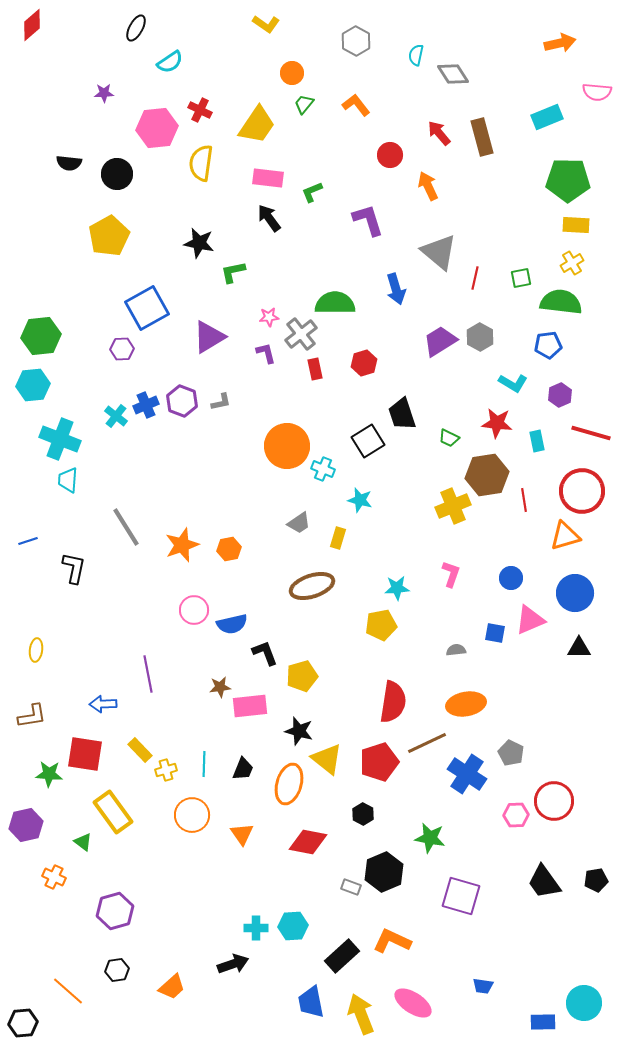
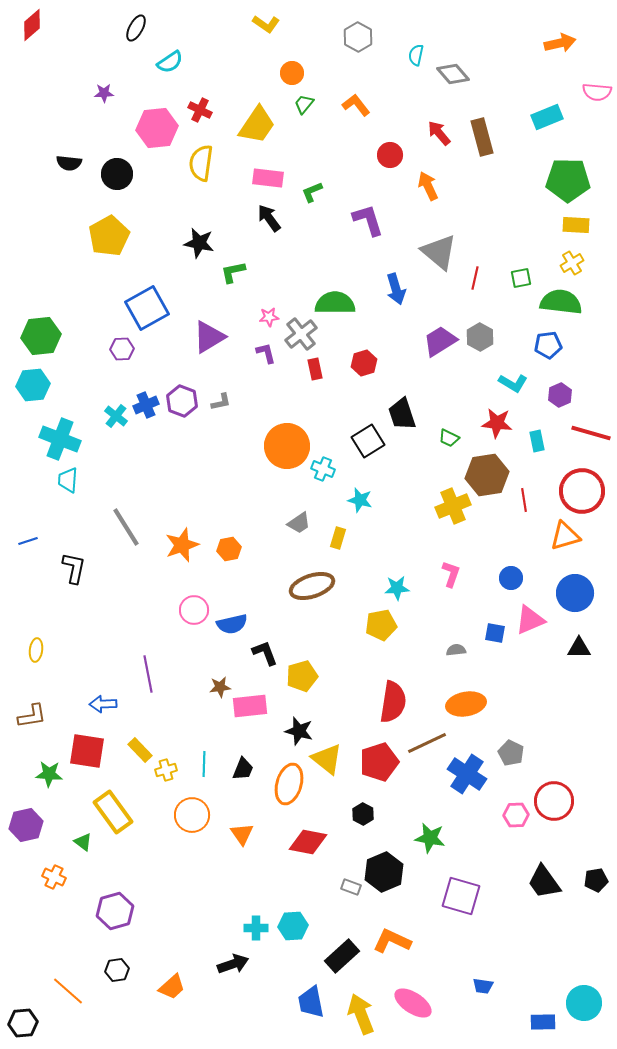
gray hexagon at (356, 41): moved 2 px right, 4 px up
gray diamond at (453, 74): rotated 8 degrees counterclockwise
red square at (85, 754): moved 2 px right, 3 px up
